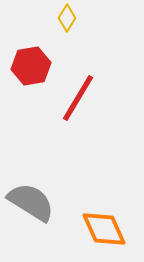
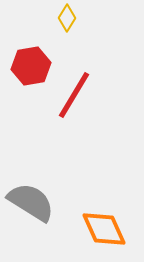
red line: moved 4 px left, 3 px up
